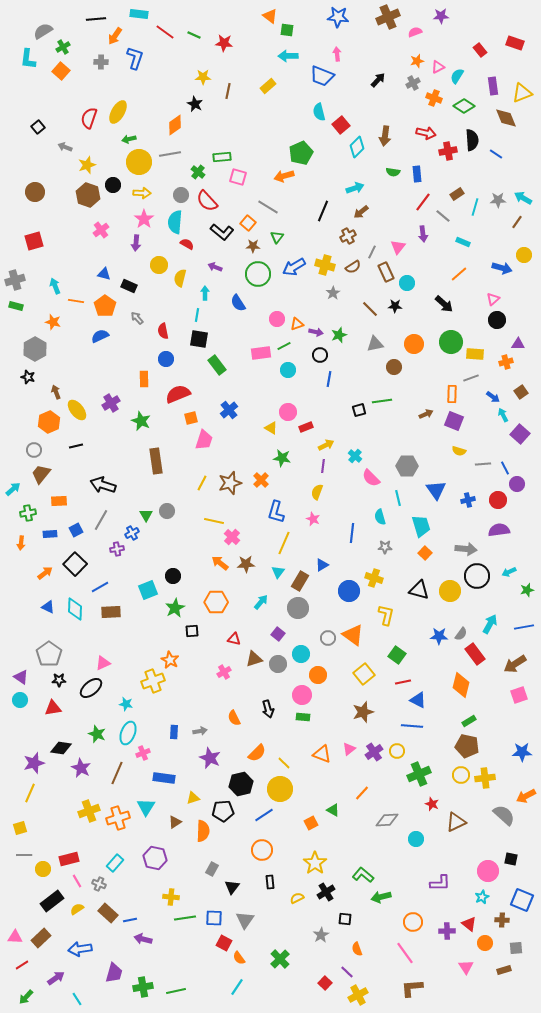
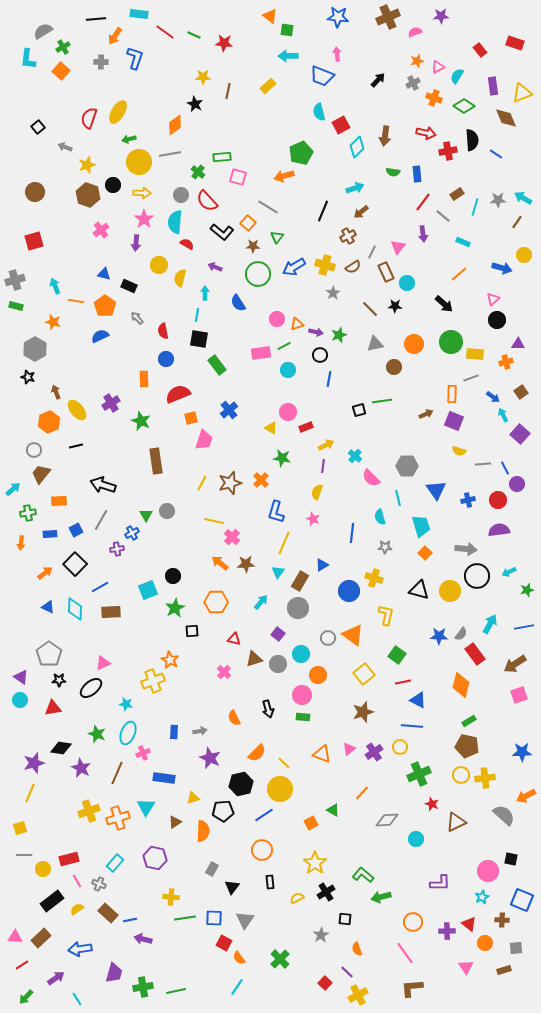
red square at (341, 125): rotated 12 degrees clockwise
pink cross at (224, 672): rotated 16 degrees counterclockwise
yellow circle at (397, 751): moved 3 px right, 4 px up
